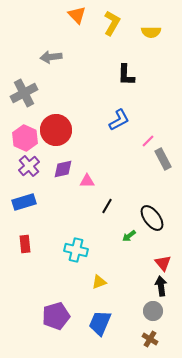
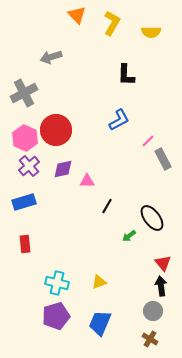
gray arrow: rotated 10 degrees counterclockwise
cyan cross: moved 19 px left, 33 px down
